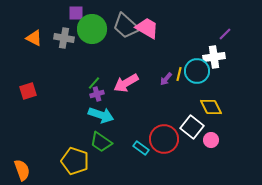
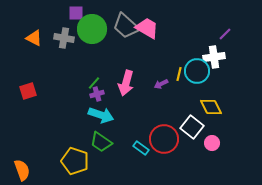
purple arrow: moved 5 px left, 5 px down; rotated 24 degrees clockwise
pink arrow: rotated 45 degrees counterclockwise
pink circle: moved 1 px right, 3 px down
